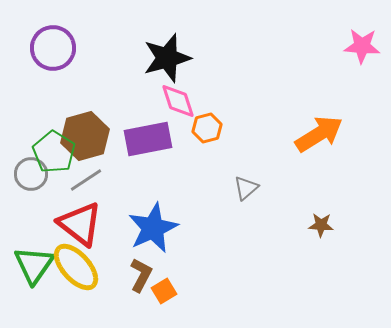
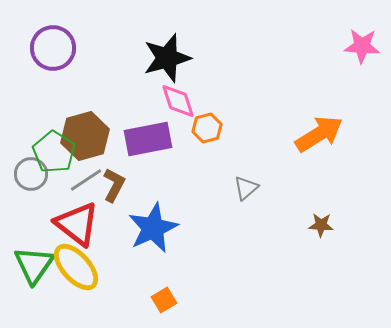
red triangle: moved 3 px left
brown L-shape: moved 27 px left, 90 px up
orange square: moved 9 px down
